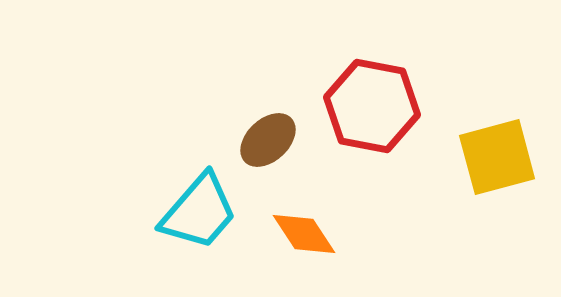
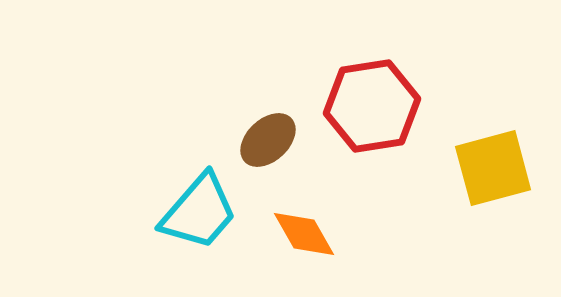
red hexagon: rotated 20 degrees counterclockwise
yellow square: moved 4 px left, 11 px down
orange diamond: rotated 4 degrees clockwise
